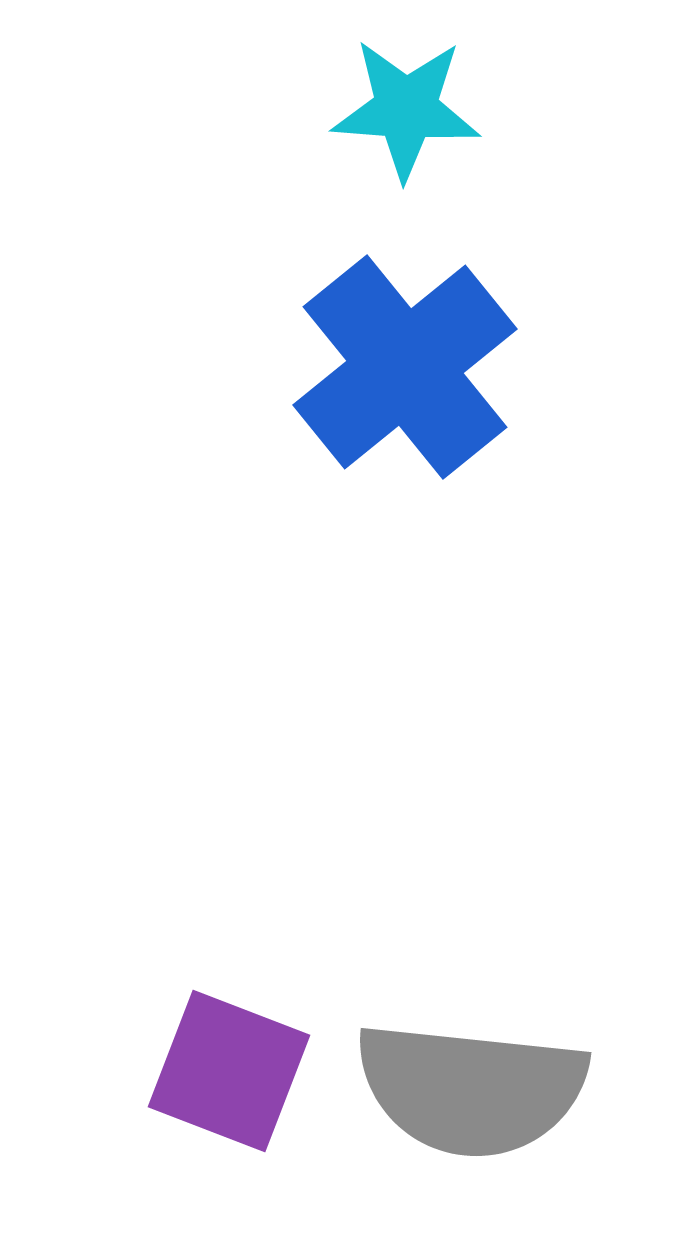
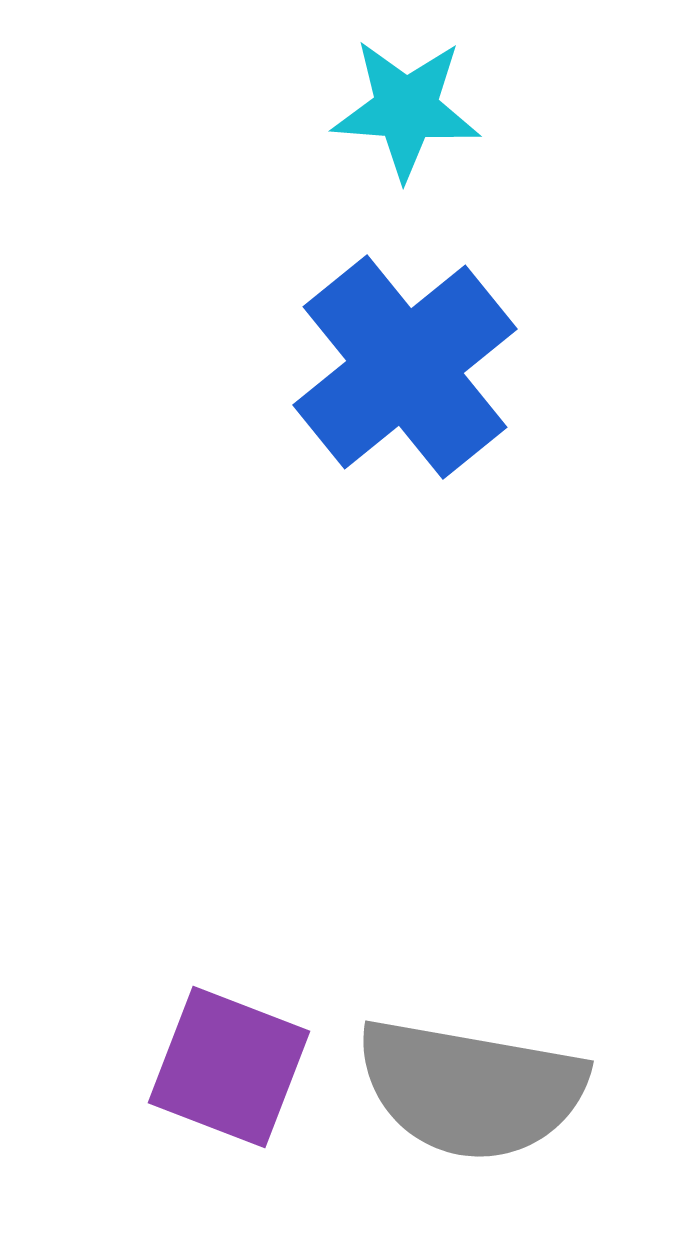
purple square: moved 4 px up
gray semicircle: rotated 4 degrees clockwise
